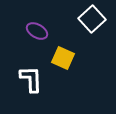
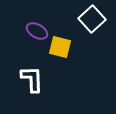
yellow square: moved 3 px left, 11 px up; rotated 10 degrees counterclockwise
white L-shape: moved 1 px right
